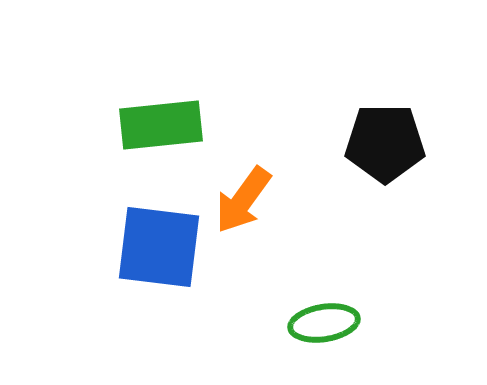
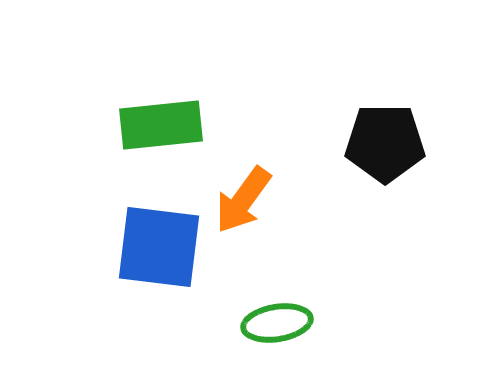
green ellipse: moved 47 px left
